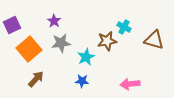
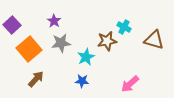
purple square: rotated 18 degrees counterclockwise
pink arrow: rotated 36 degrees counterclockwise
